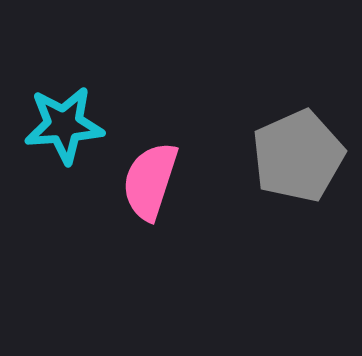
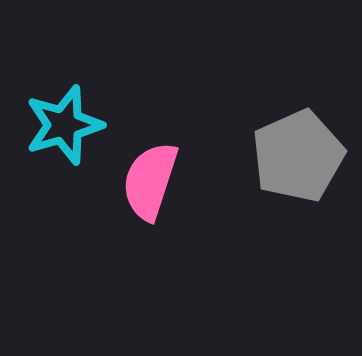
cyan star: rotated 12 degrees counterclockwise
